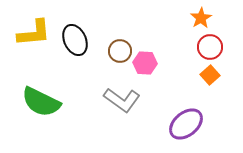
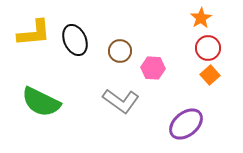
red circle: moved 2 px left, 1 px down
pink hexagon: moved 8 px right, 5 px down
gray L-shape: moved 1 px left, 1 px down
